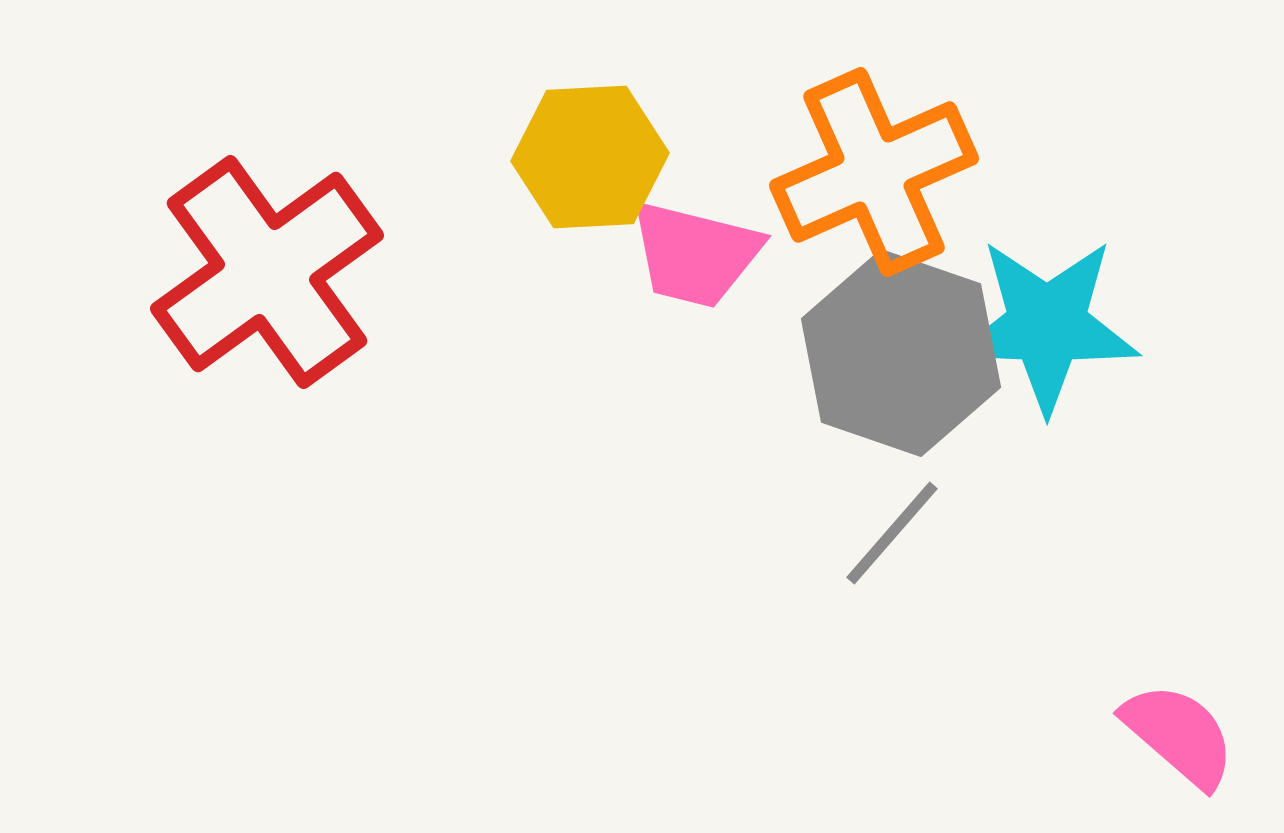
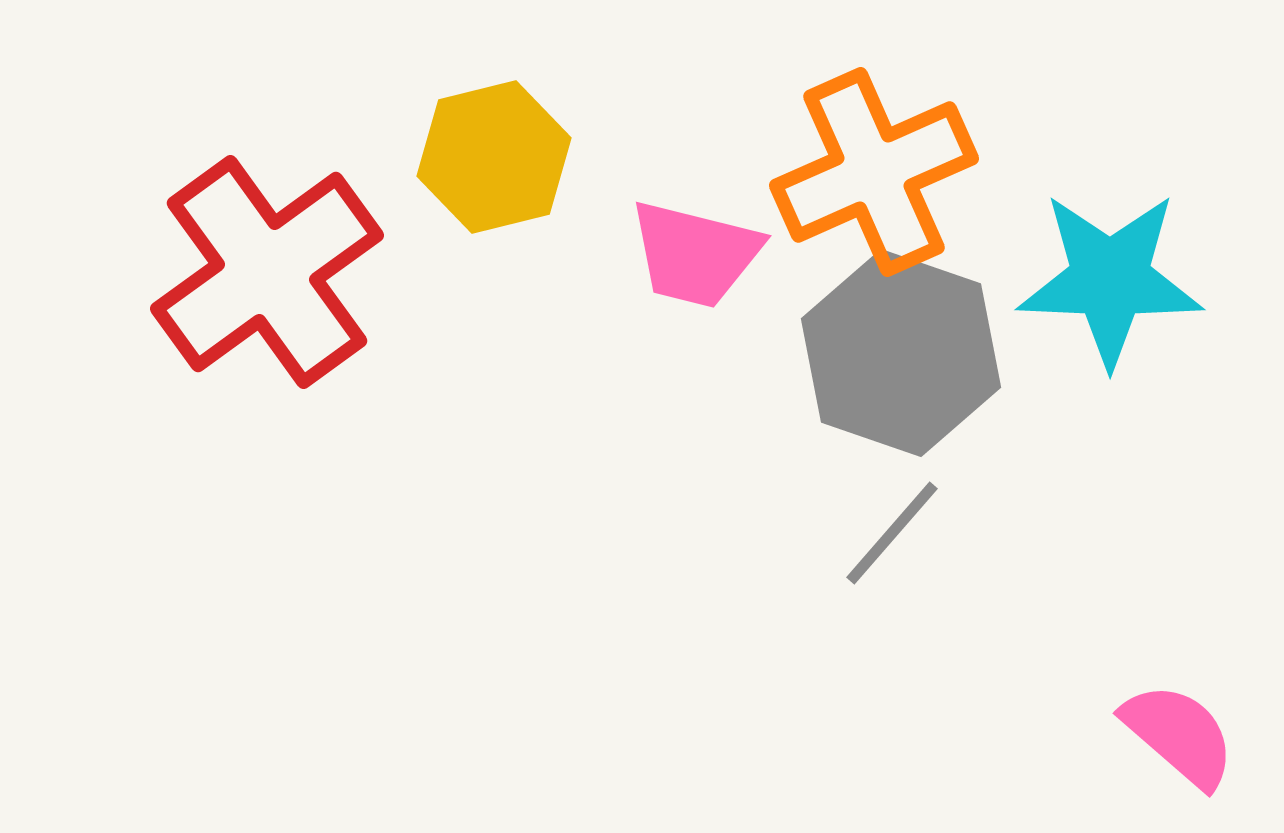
yellow hexagon: moved 96 px left; rotated 11 degrees counterclockwise
cyan star: moved 63 px right, 46 px up
